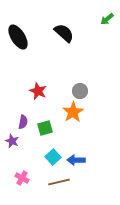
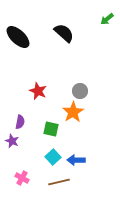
black ellipse: rotated 15 degrees counterclockwise
purple semicircle: moved 3 px left
green square: moved 6 px right, 1 px down; rotated 28 degrees clockwise
